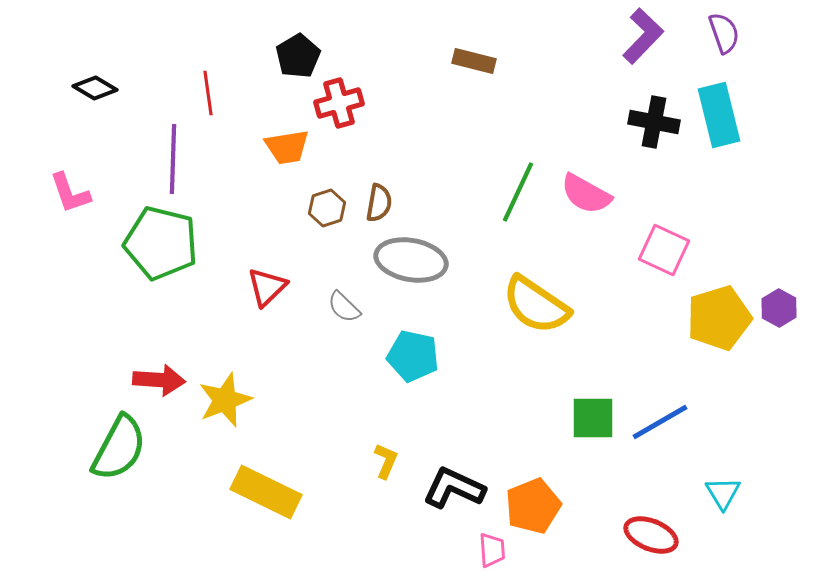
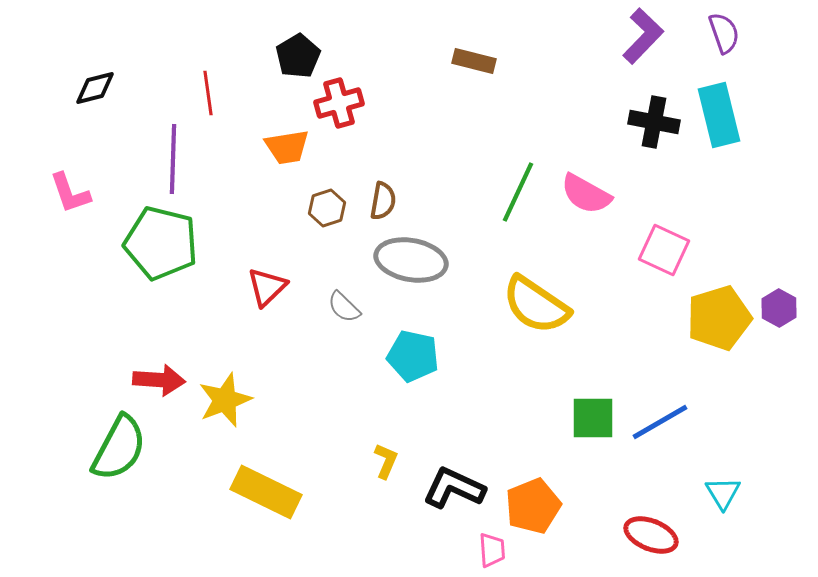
black diamond: rotated 45 degrees counterclockwise
brown semicircle: moved 4 px right, 2 px up
